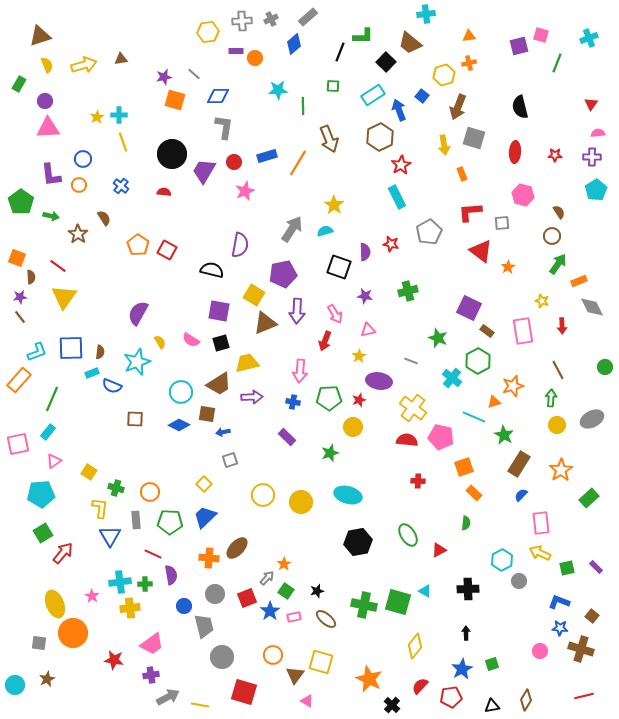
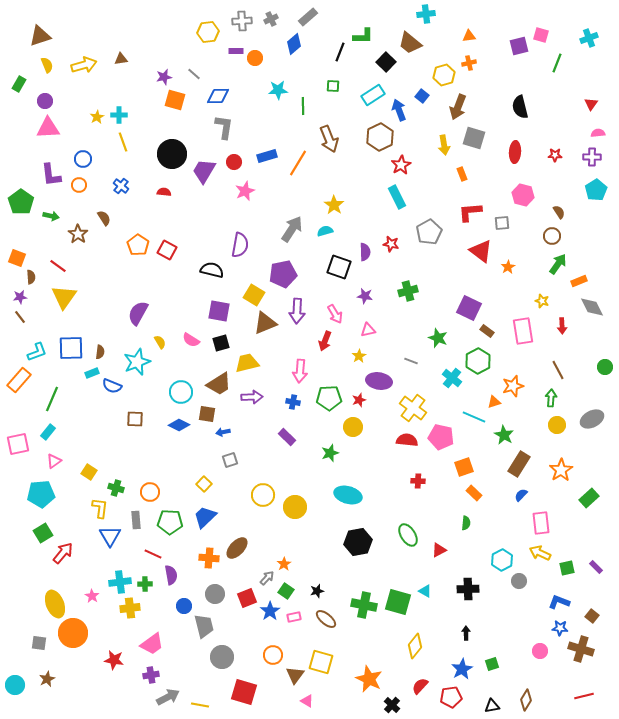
yellow circle at (301, 502): moved 6 px left, 5 px down
